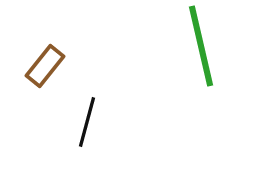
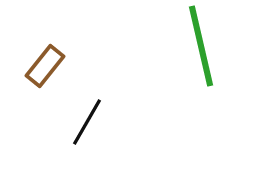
black line: rotated 15 degrees clockwise
